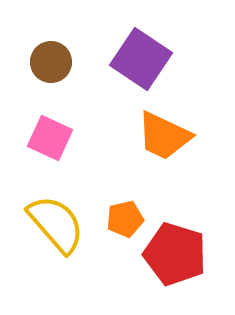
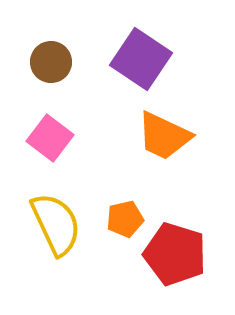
pink square: rotated 12 degrees clockwise
yellow semicircle: rotated 16 degrees clockwise
